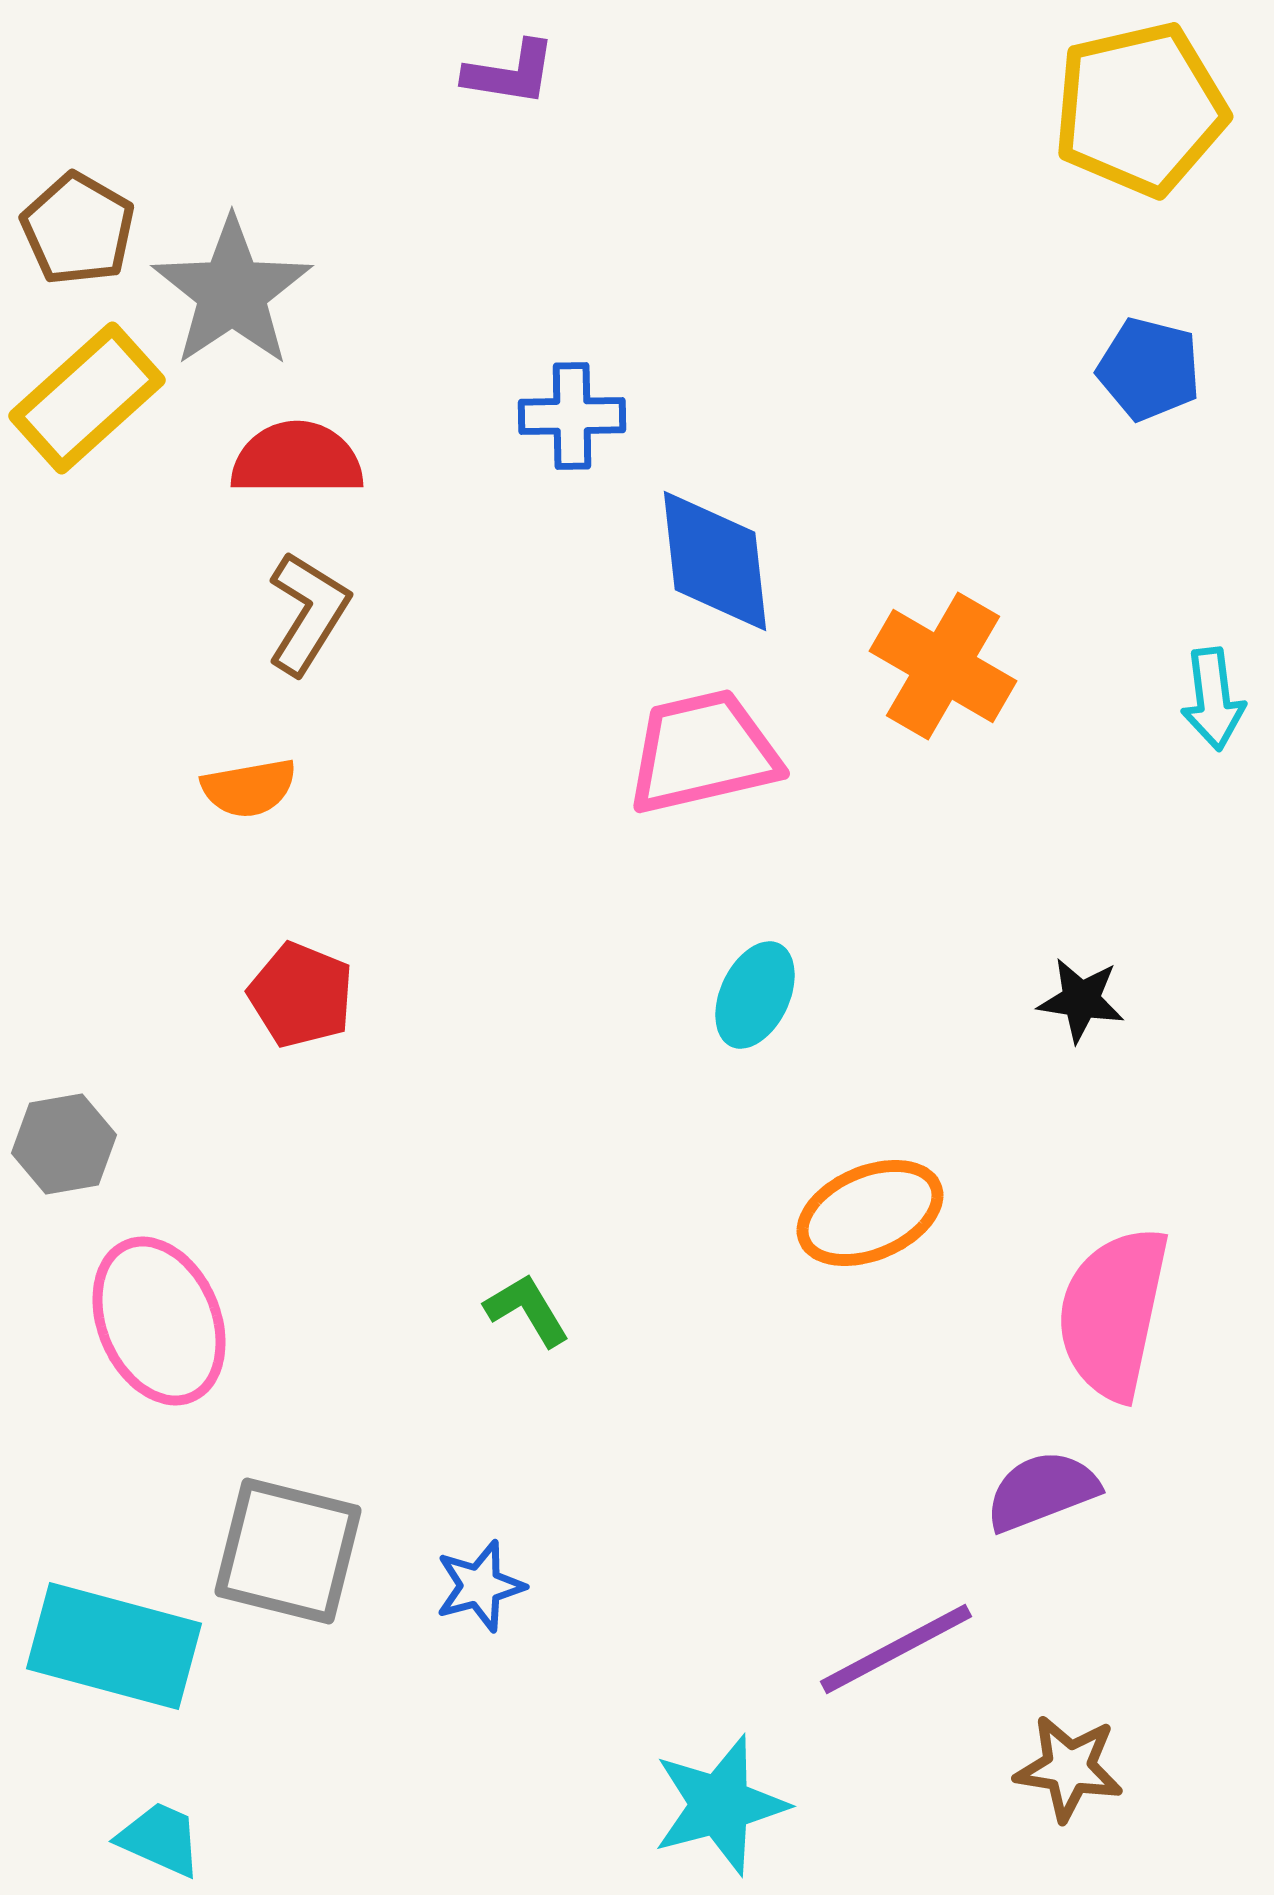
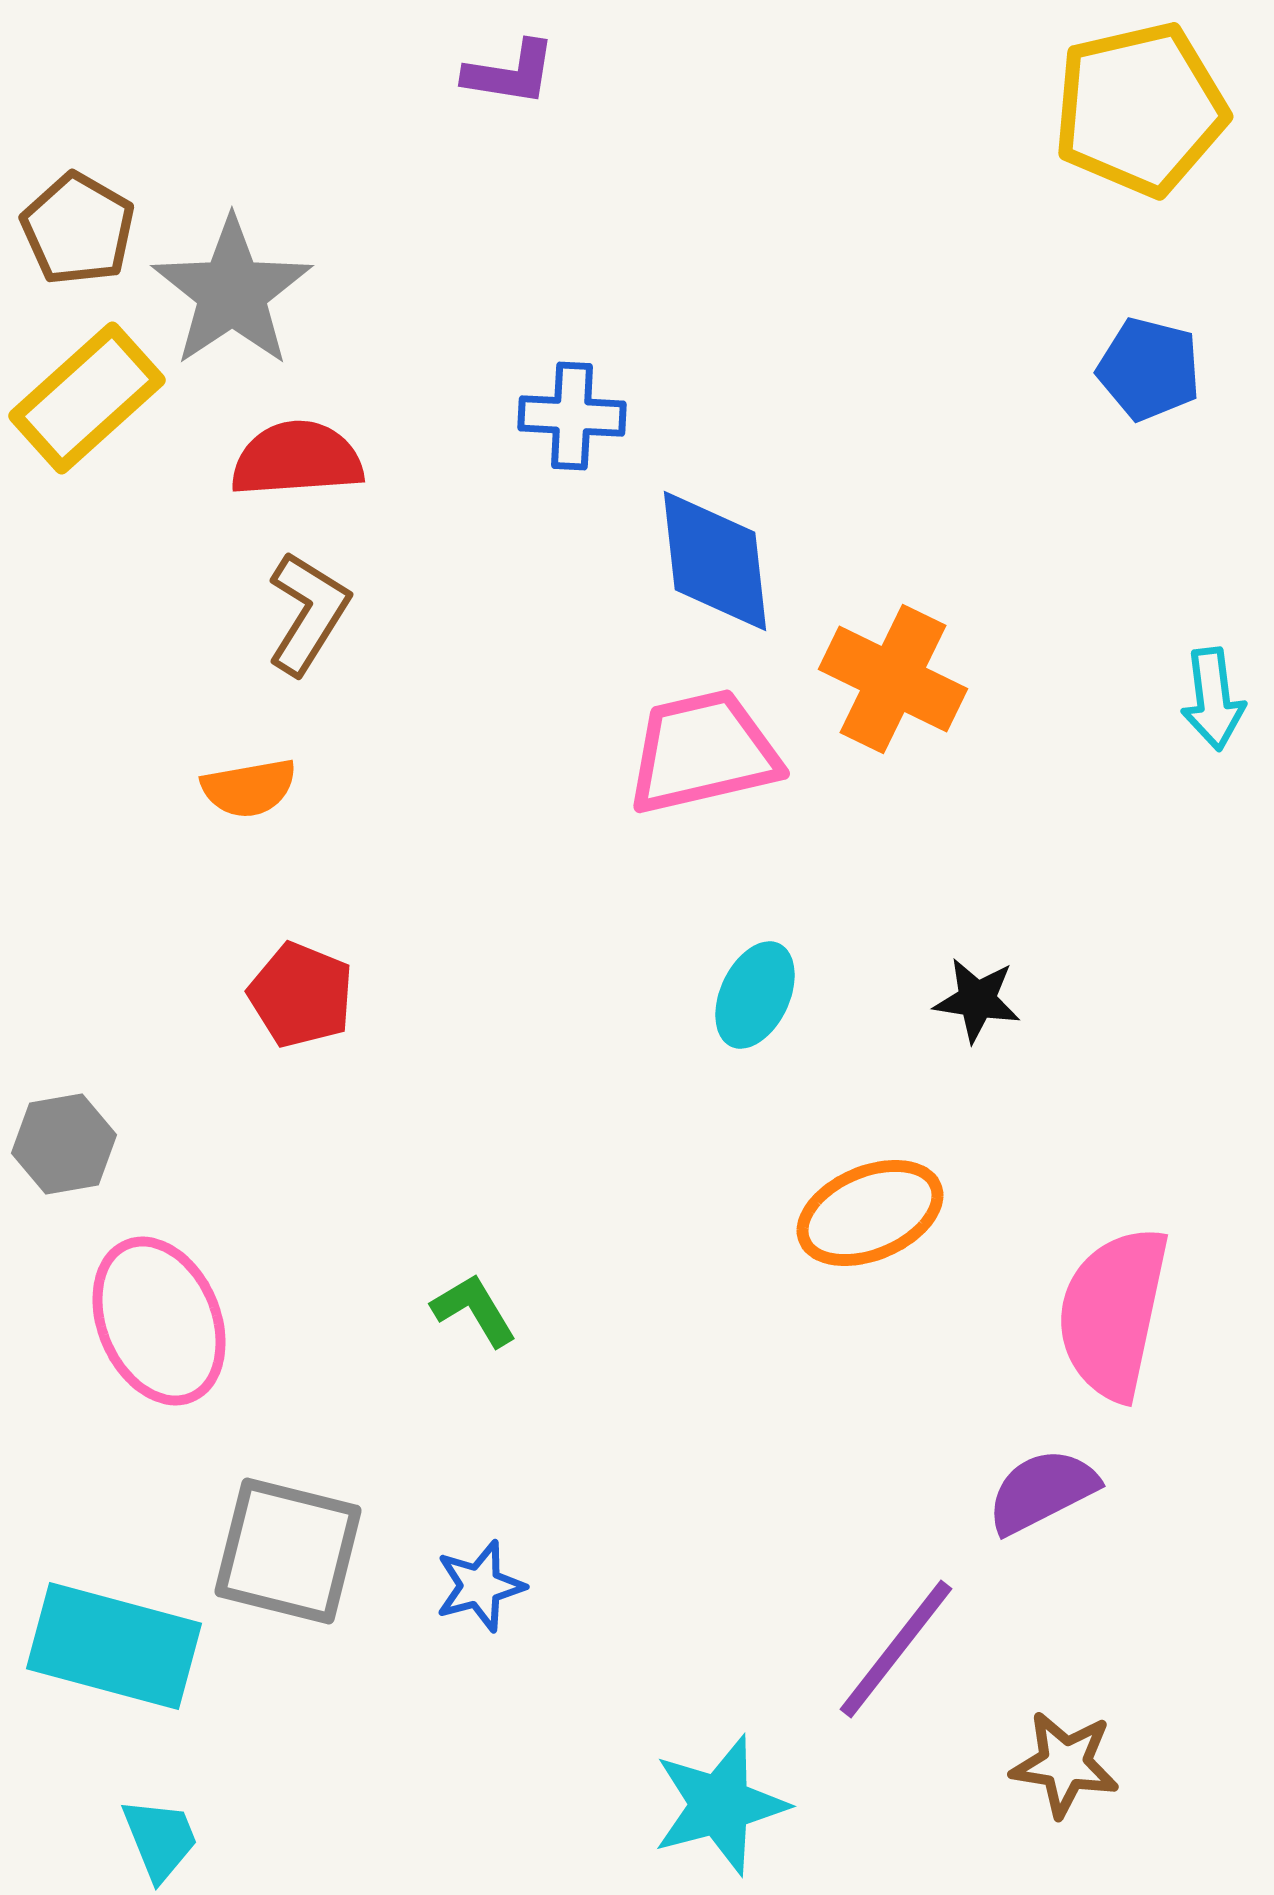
blue cross: rotated 4 degrees clockwise
red semicircle: rotated 4 degrees counterclockwise
orange cross: moved 50 px left, 13 px down; rotated 4 degrees counterclockwise
black star: moved 104 px left
green L-shape: moved 53 px left
purple semicircle: rotated 6 degrees counterclockwise
purple line: rotated 24 degrees counterclockwise
brown star: moved 4 px left, 4 px up
cyan trapezoid: rotated 44 degrees clockwise
